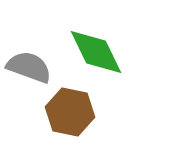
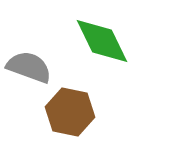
green diamond: moved 6 px right, 11 px up
